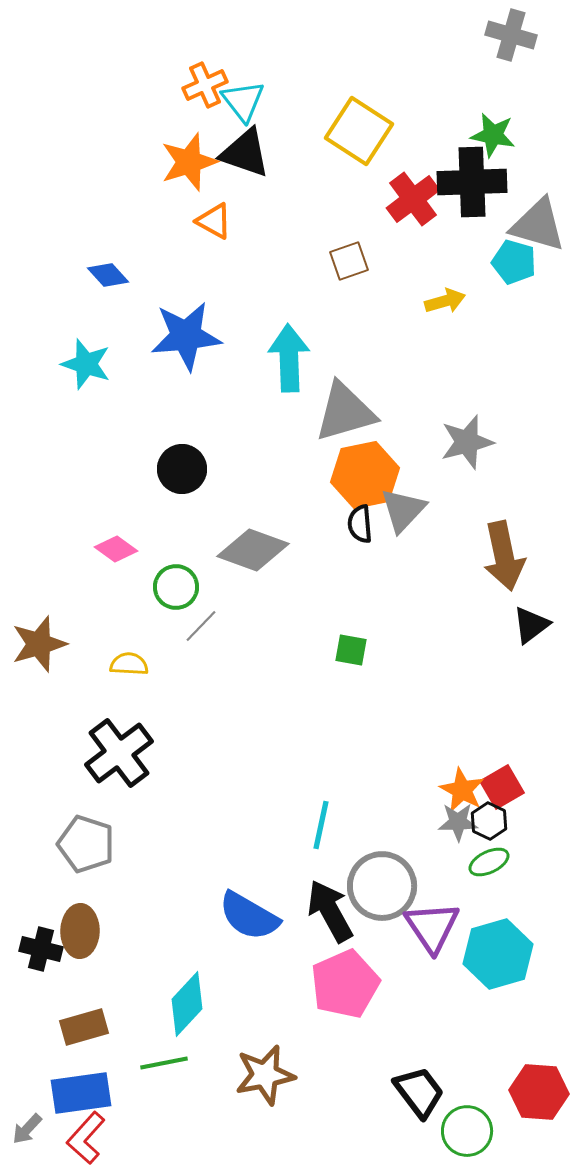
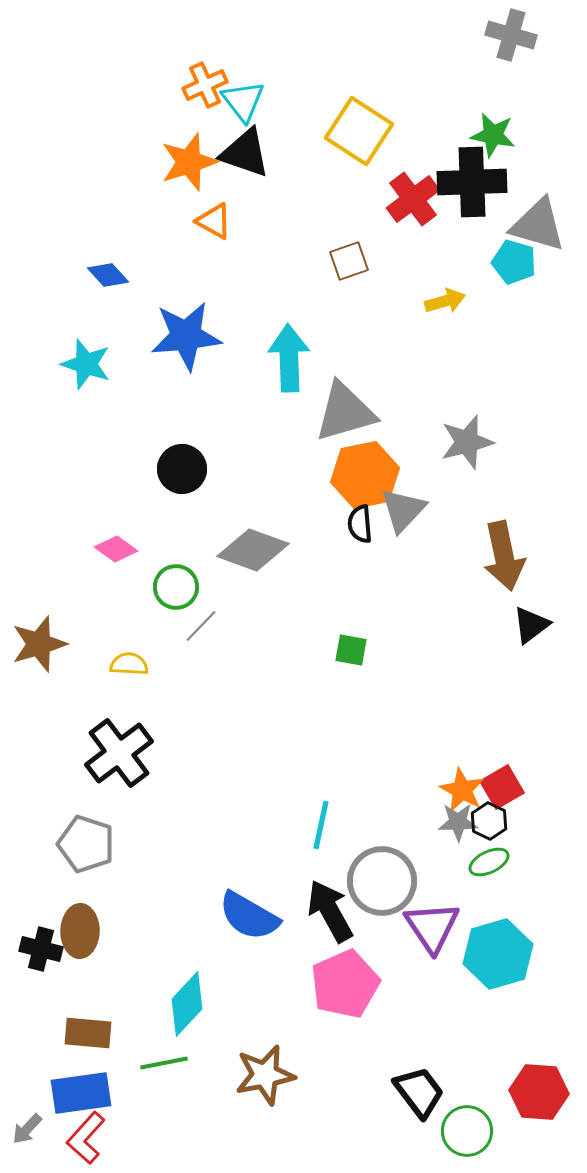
gray circle at (382, 886): moved 5 px up
brown rectangle at (84, 1027): moved 4 px right, 6 px down; rotated 21 degrees clockwise
